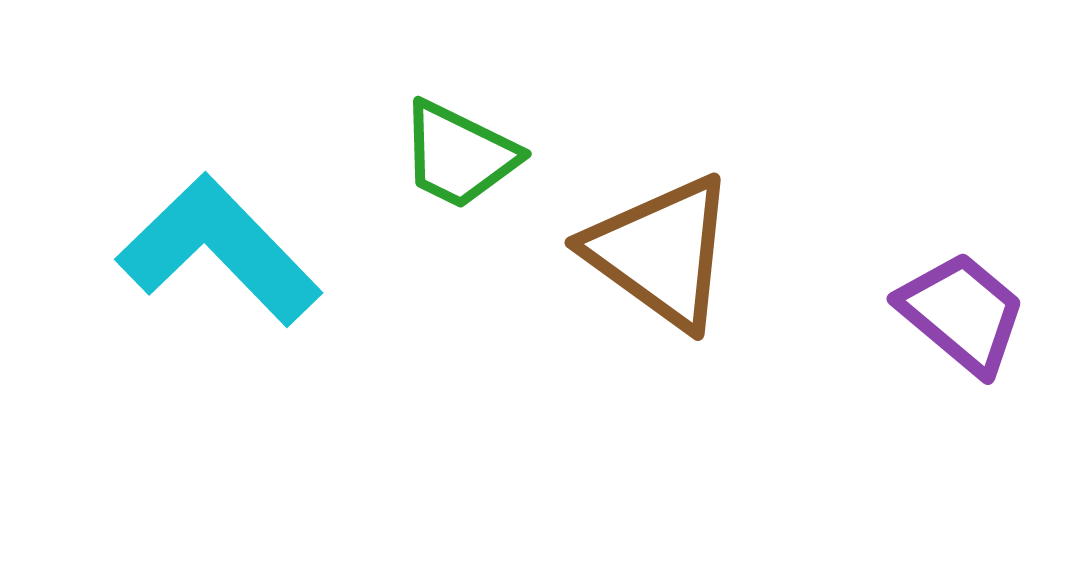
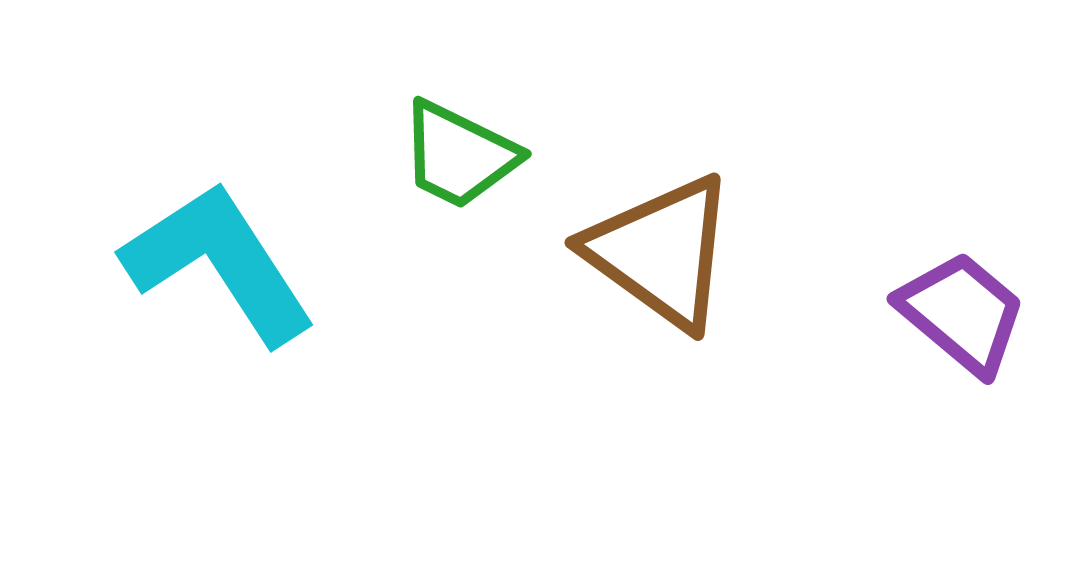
cyan L-shape: moved 13 px down; rotated 11 degrees clockwise
